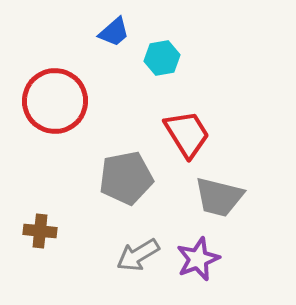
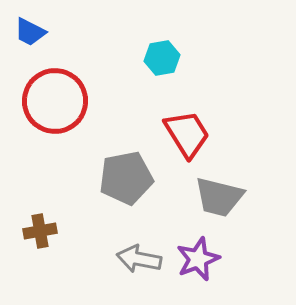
blue trapezoid: moved 84 px left; rotated 68 degrees clockwise
brown cross: rotated 16 degrees counterclockwise
gray arrow: moved 1 px right, 4 px down; rotated 42 degrees clockwise
